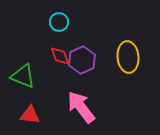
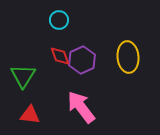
cyan circle: moved 2 px up
green triangle: rotated 40 degrees clockwise
